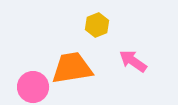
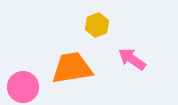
pink arrow: moved 1 px left, 2 px up
pink circle: moved 10 px left
